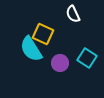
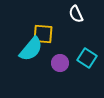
white semicircle: moved 3 px right
yellow square: rotated 20 degrees counterclockwise
cyan semicircle: rotated 108 degrees counterclockwise
